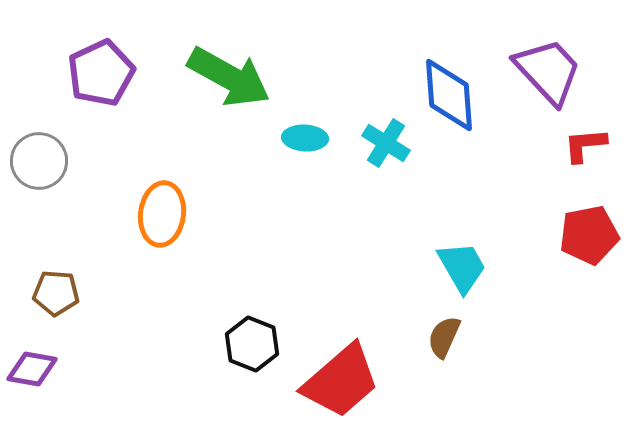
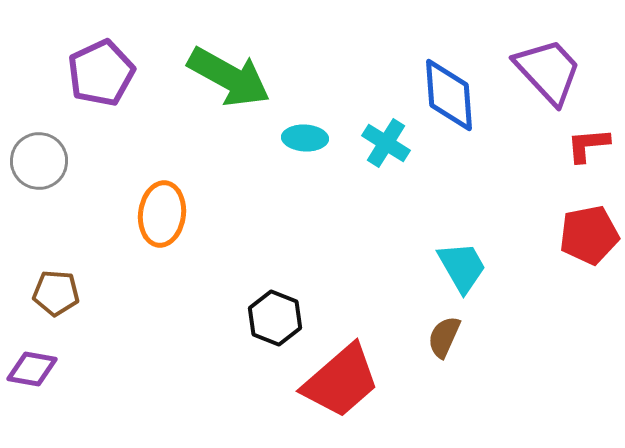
red L-shape: moved 3 px right
black hexagon: moved 23 px right, 26 px up
